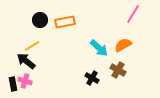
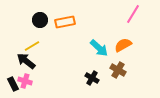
black rectangle: rotated 16 degrees counterclockwise
